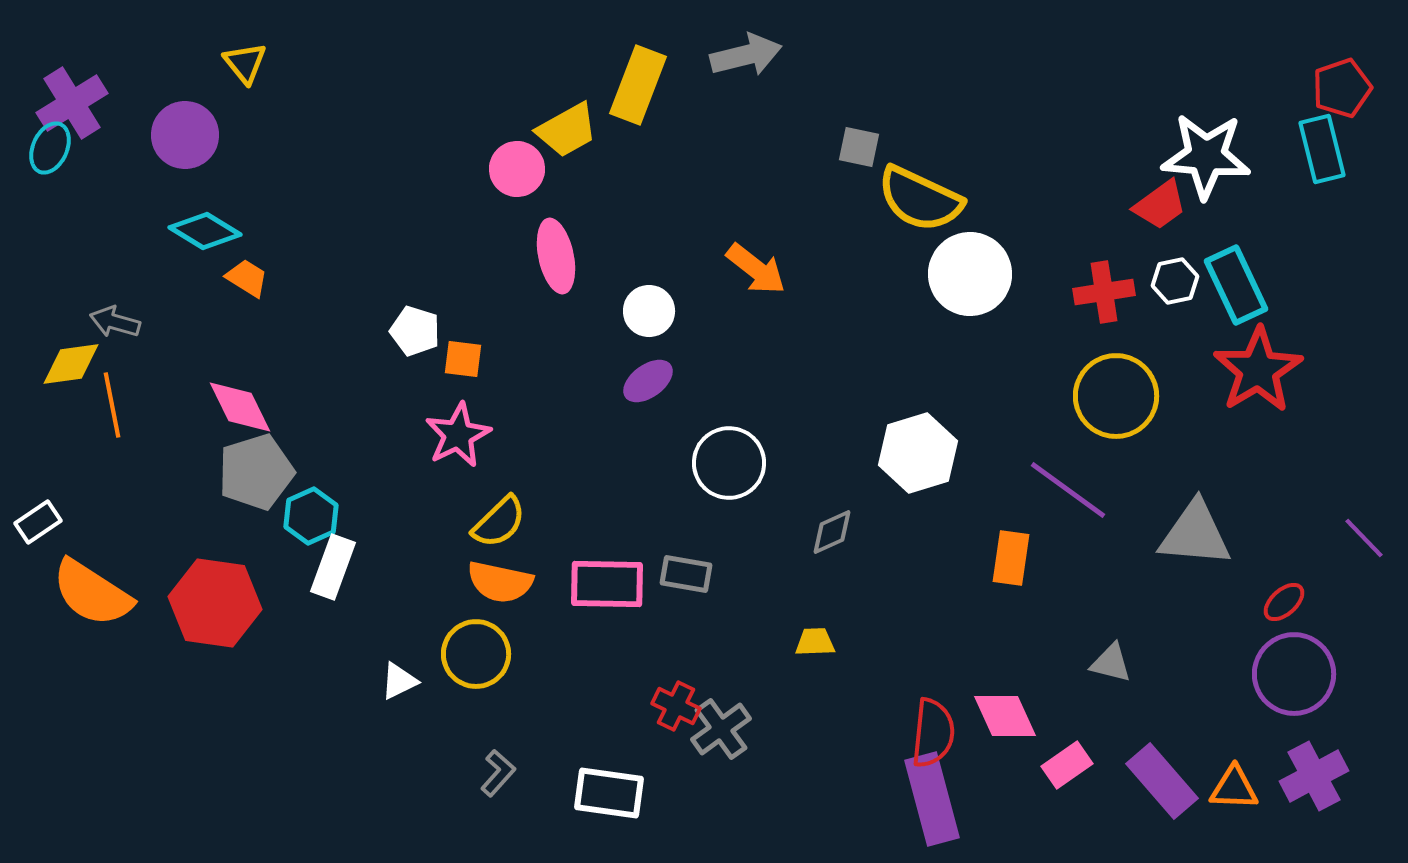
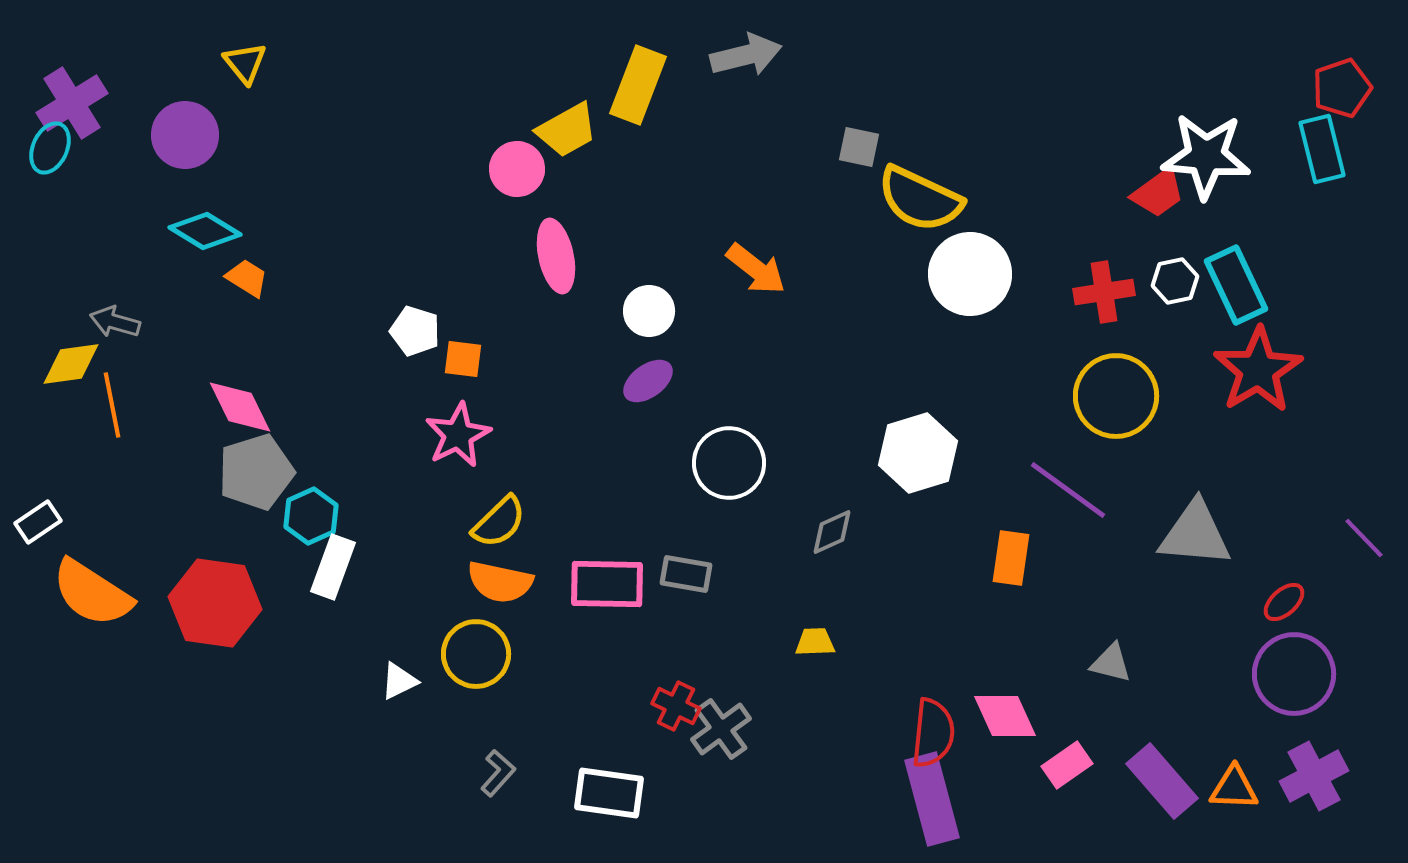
red trapezoid at (1160, 205): moved 2 px left, 12 px up
